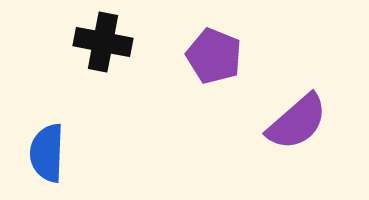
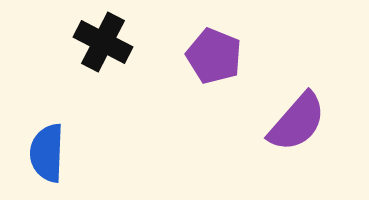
black cross: rotated 16 degrees clockwise
purple semicircle: rotated 8 degrees counterclockwise
